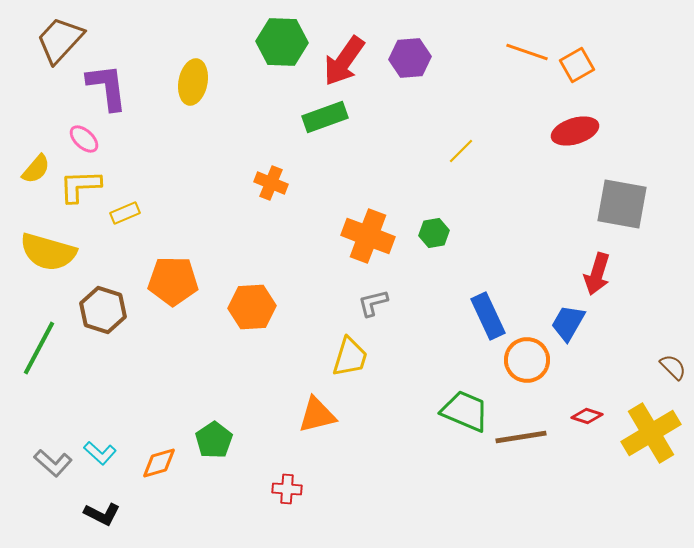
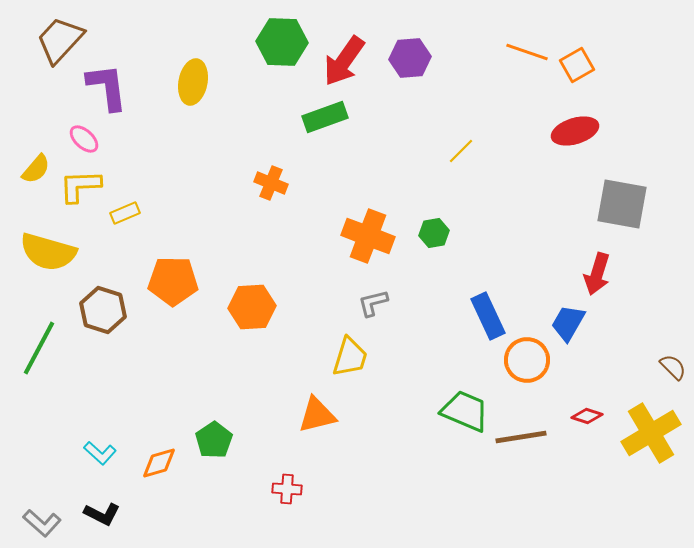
gray L-shape at (53, 463): moved 11 px left, 60 px down
